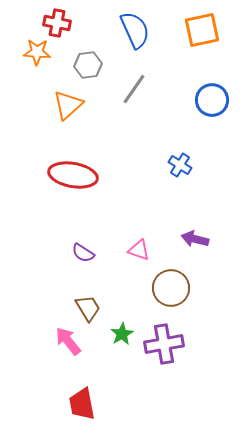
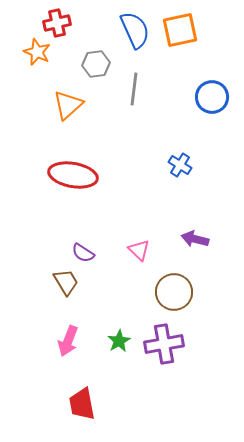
red cross: rotated 24 degrees counterclockwise
orange square: moved 22 px left
orange star: rotated 20 degrees clockwise
gray hexagon: moved 8 px right, 1 px up
gray line: rotated 28 degrees counterclockwise
blue circle: moved 3 px up
pink triangle: rotated 25 degrees clockwise
brown circle: moved 3 px right, 4 px down
brown trapezoid: moved 22 px left, 26 px up
green star: moved 3 px left, 7 px down
pink arrow: rotated 120 degrees counterclockwise
